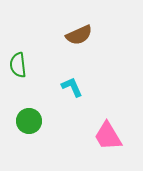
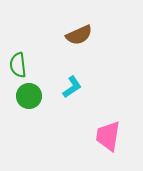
cyan L-shape: rotated 80 degrees clockwise
green circle: moved 25 px up
pink trapezoid: rotated 40 degrees clockwise
